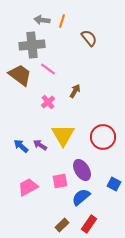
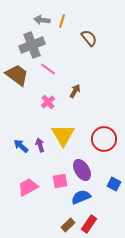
gray cross: rotated 15 degrees counterclockwise
brown trapezoid: moved 3 px left
red circle: moved 1 px right, 2 px down
purple arrow: rotated 40 degrees clockwise
blue semicircle: rotated 18 degrees clockwise
brown rectangle: moved 6 px right
